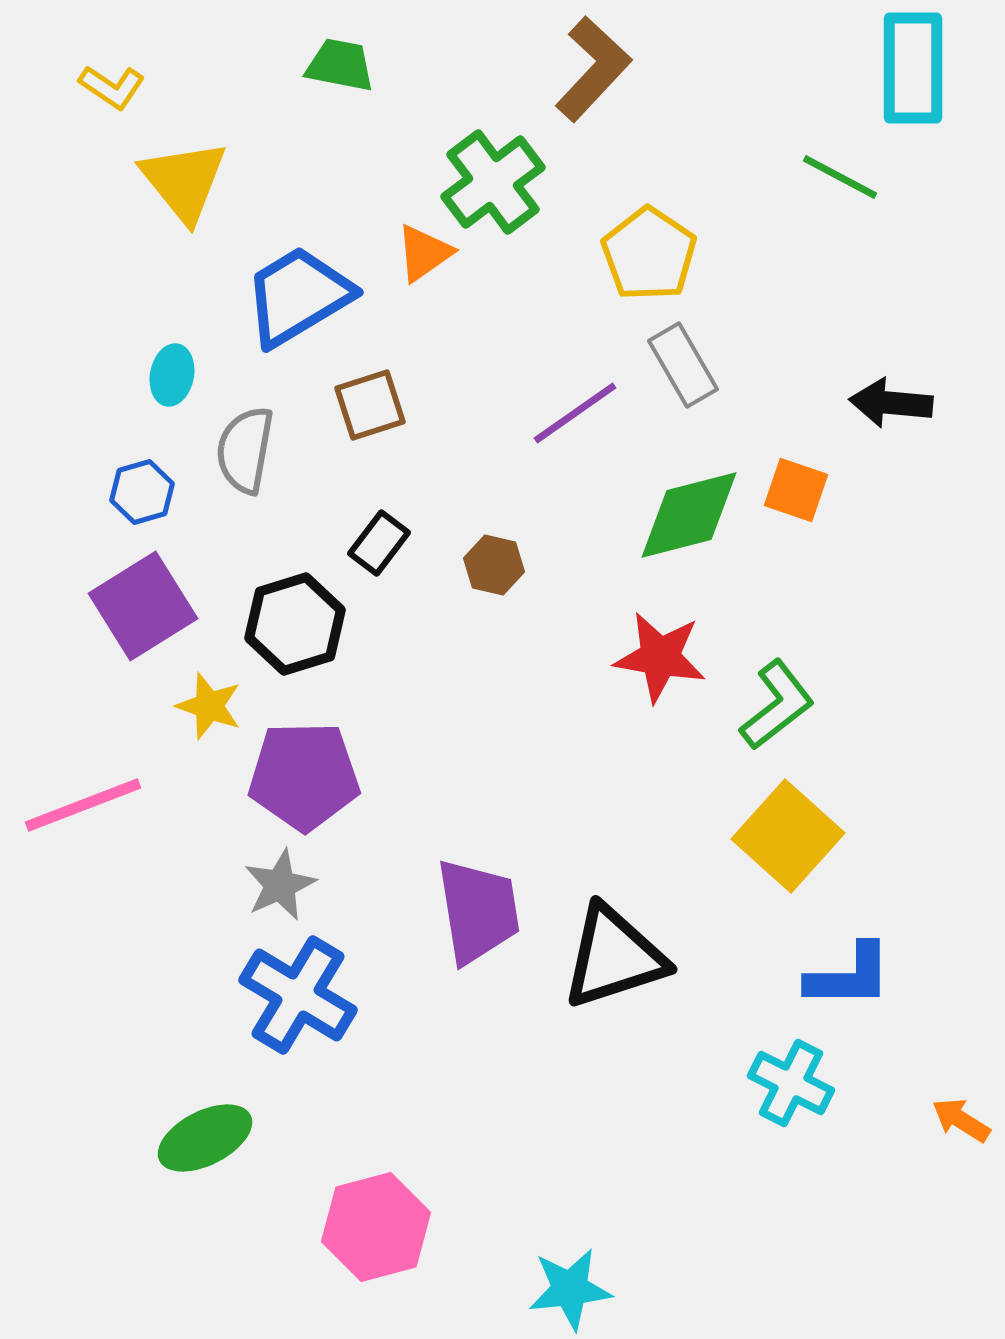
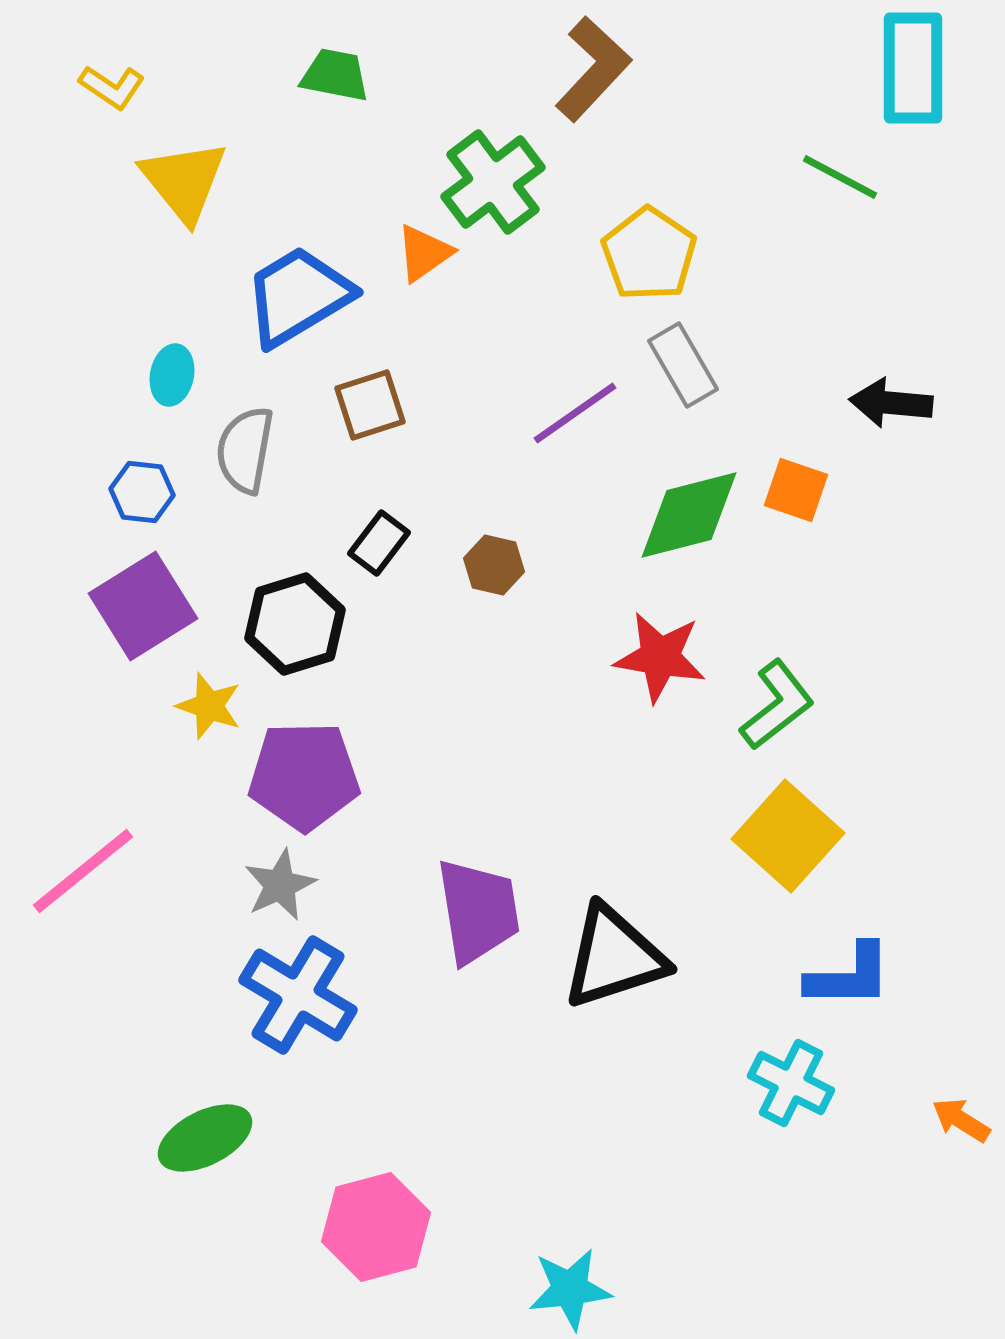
green trapezoid: moved 5 px left, 10 px down
blue hexagon: rotated 22 degrees clockwise
pink line: moved 66 px down; rotated 18 degrees counterclockwise
